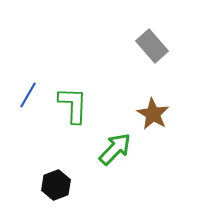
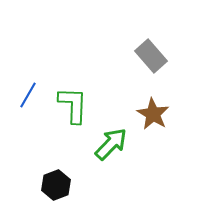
gray rectangle: moved 1 px left, 10 px down
green arrow: moved 4 px left, 5 px up
